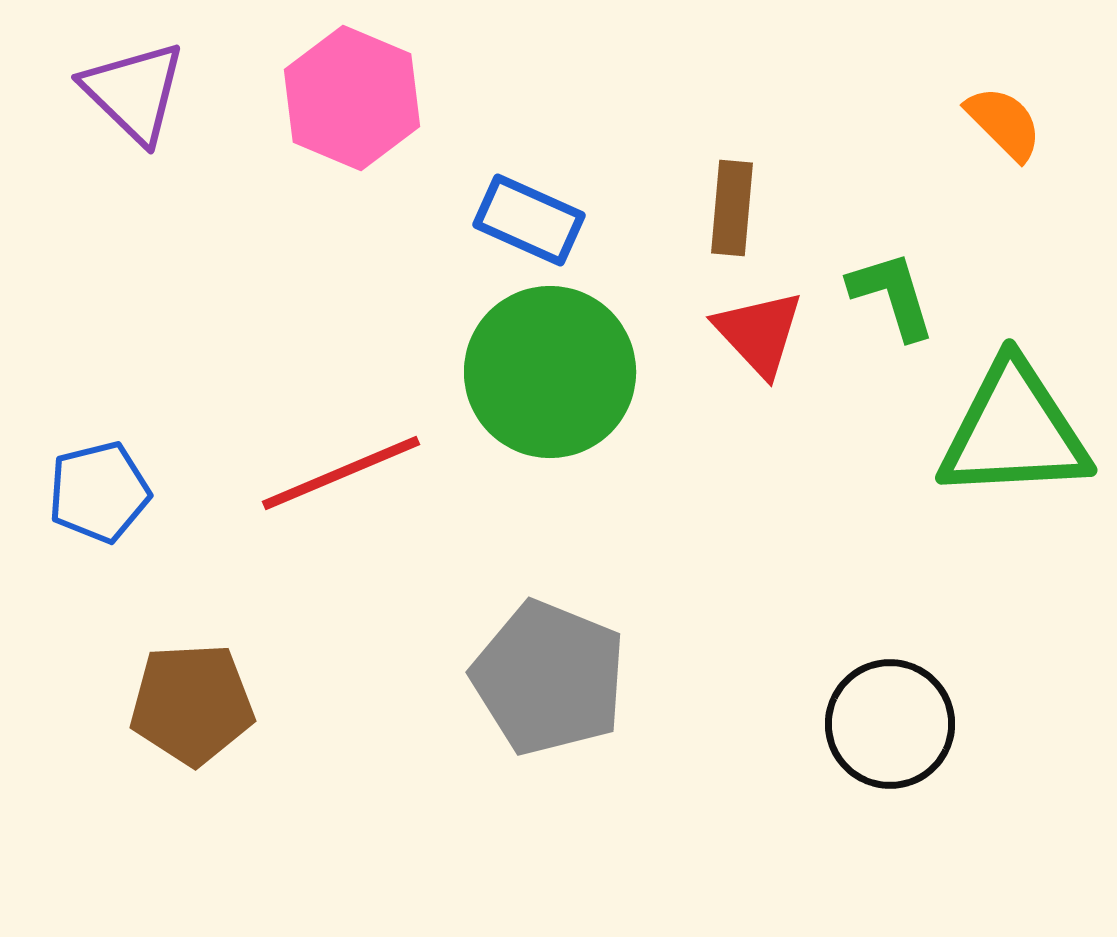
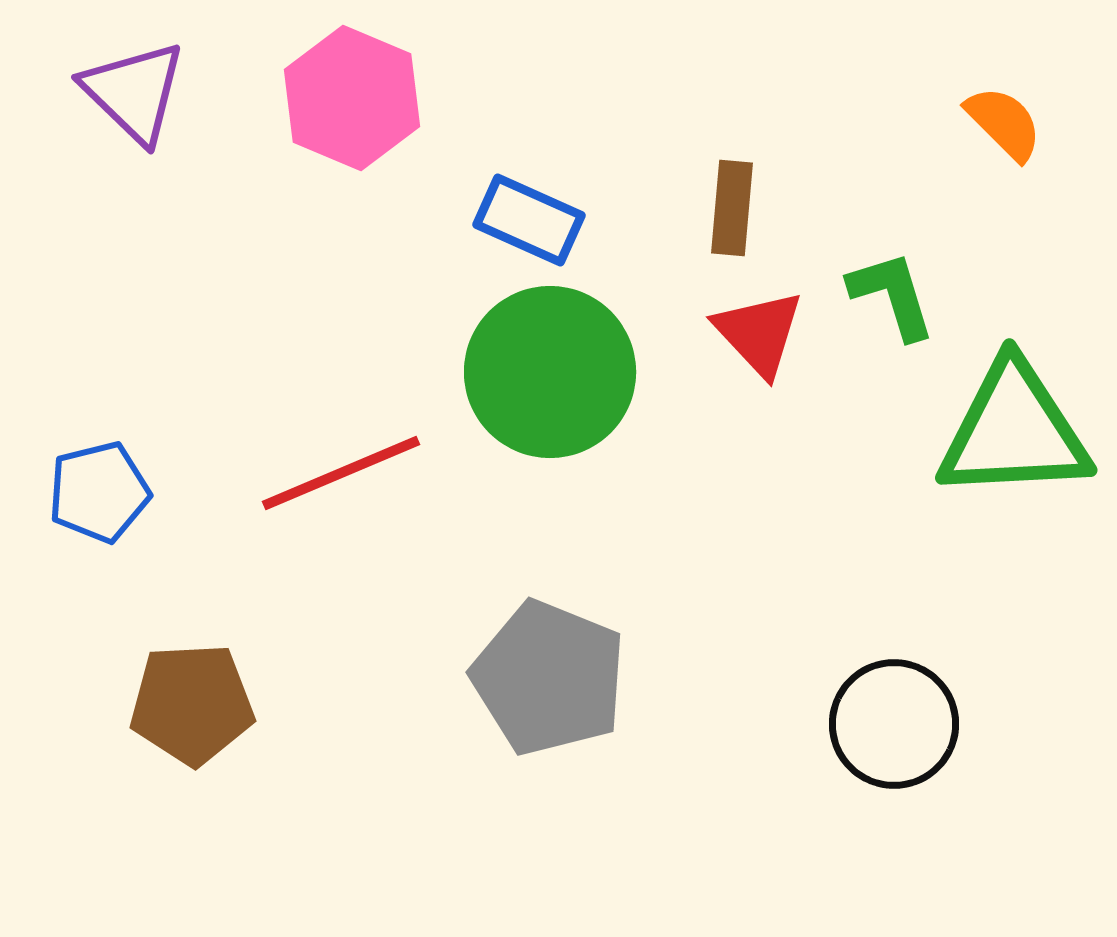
black circle: moved 4 px right
